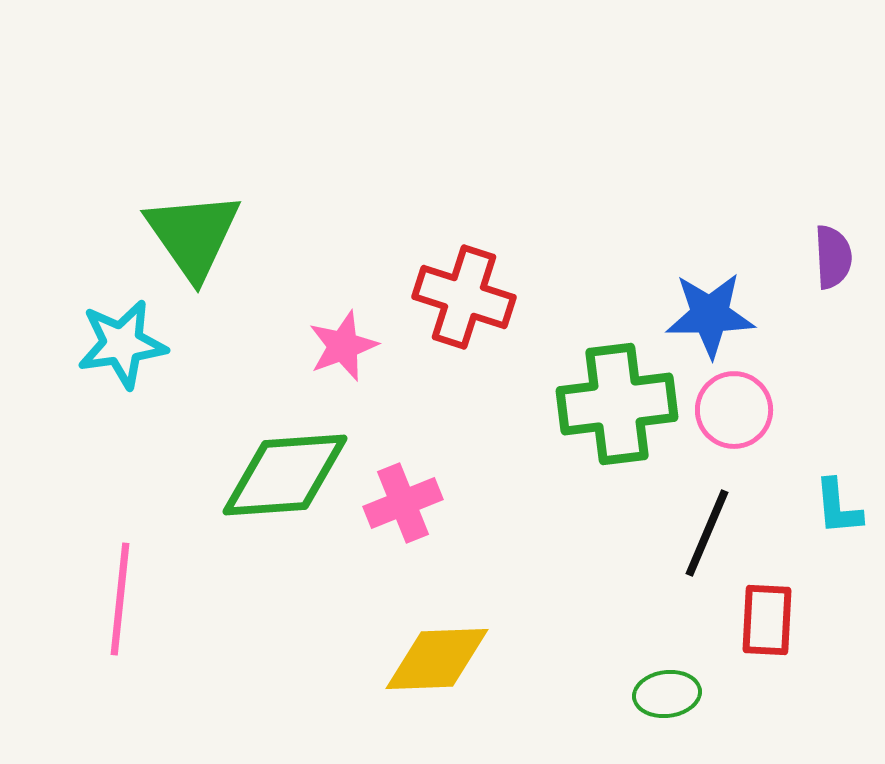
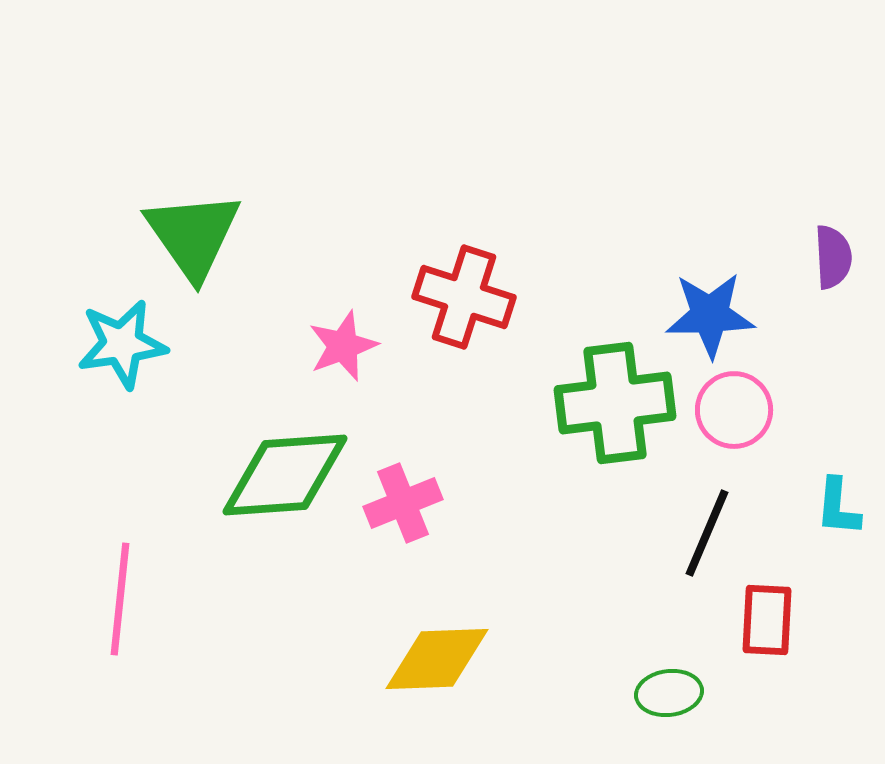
green cross: moved 2 px left, 1 px up
cyan L-shape: rotated 10 degrees clockwise
green ellipse: moved 2 px right, 1 px up
